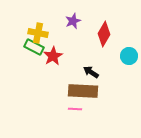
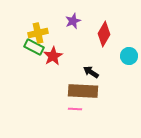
yellow cross: rotated 24 degrees counterclockwise
